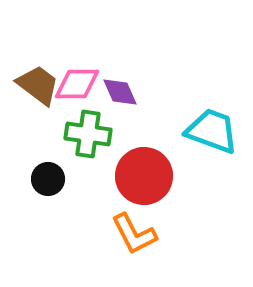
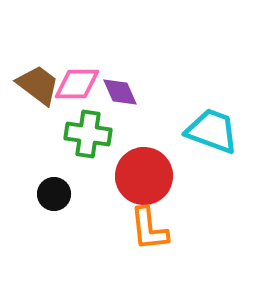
black circle: moved 6 px right, 15 px down
orange L-shape: moved 15 px right, 5 px up; rotated 21 degrees clockwise
